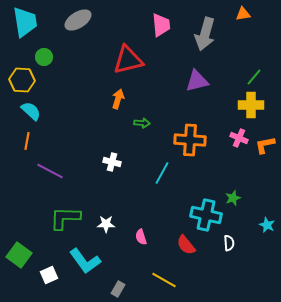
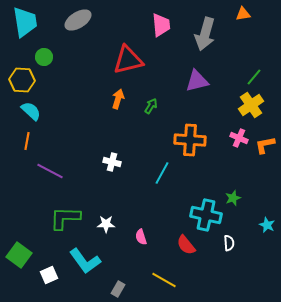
yellow cross: rotated 35 degrees counterclockwise
green arrow: moved 9 px right, 17 px up; rotated 63 degrees counterclockwise
